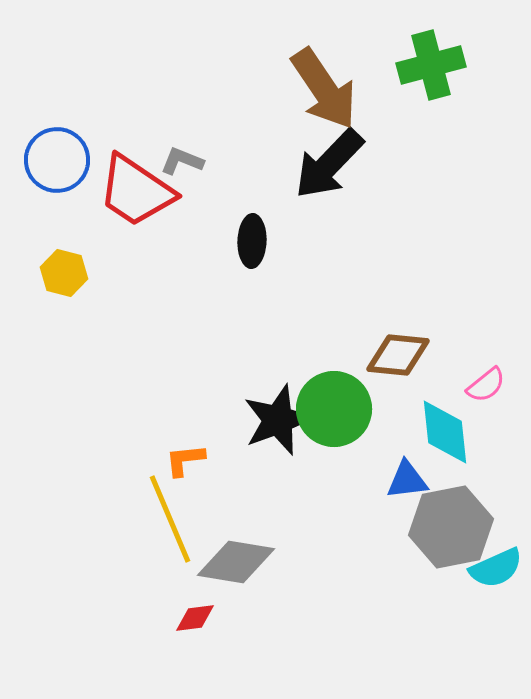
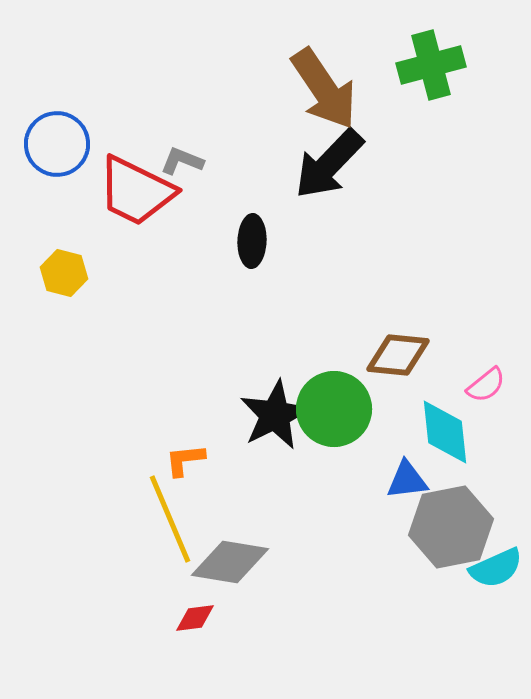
blue circle: moved 16 px up
red trapezoid: rotated 8 degrees counterclockwise
black star: moved 3 px left, 5 px up; rotated 6 degrees counterclockwise
gray diamond: moved 6 px left
